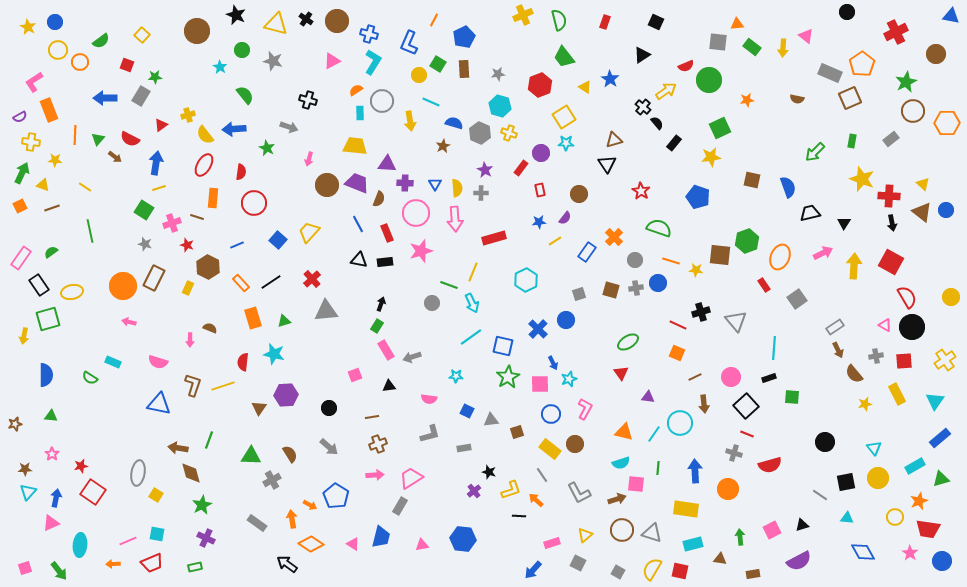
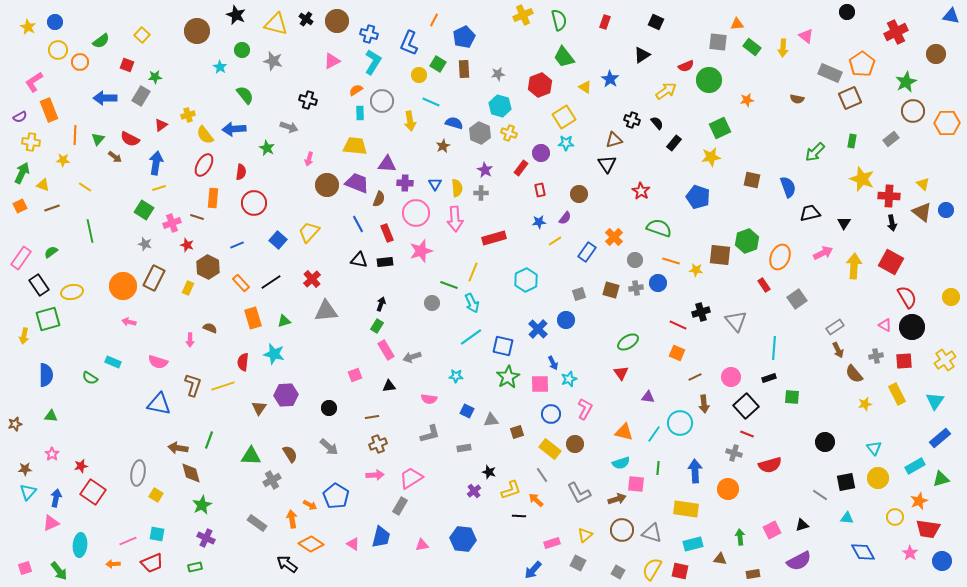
black cross at (643, 107): moved 11 px left, 13 px down; rotated 21 degrees counterclockwise
yellow star at (55, 160): moved 8 px right
